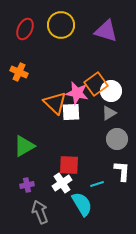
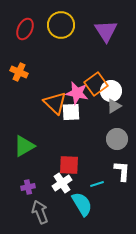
purple triangle: rotated 40 degrees clockwise
gray triangle: moved 5 px right, 7 px up
purple cross: moved 1 px right, 2 px down
